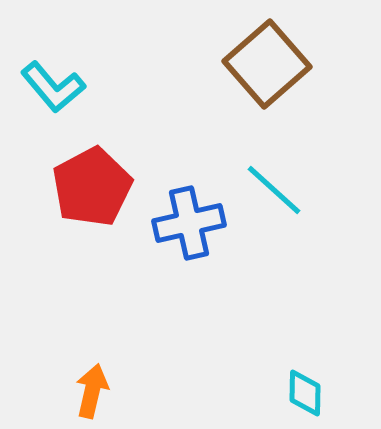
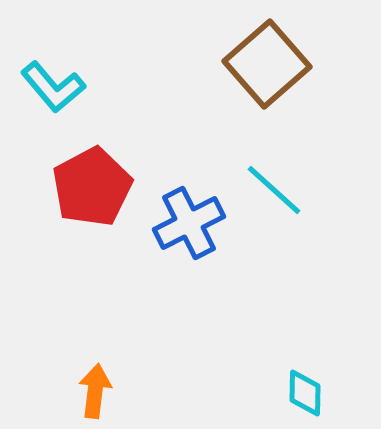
blue cross: rotated 14 degrees counterclockwise
orange arrow: moved 3 px right; rotated 6 degrees counterclockwise
